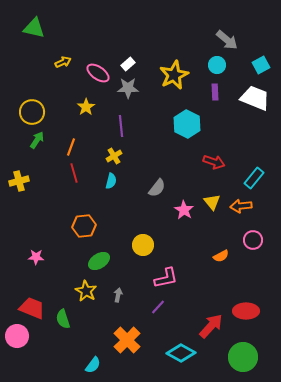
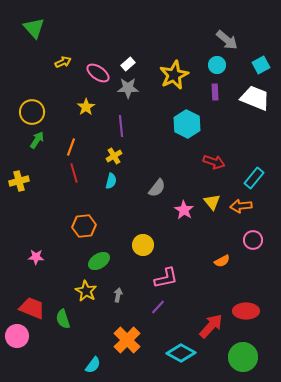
green triangle at (34, 28): rotated 35 degrees clockwise
orange semicircle at (221, 256): moved 1 px right, 5 px down
